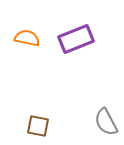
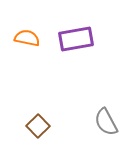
purple rectangle: rotated 12 degrees clockwise
brown square: rotated 35 degrees clockwise
